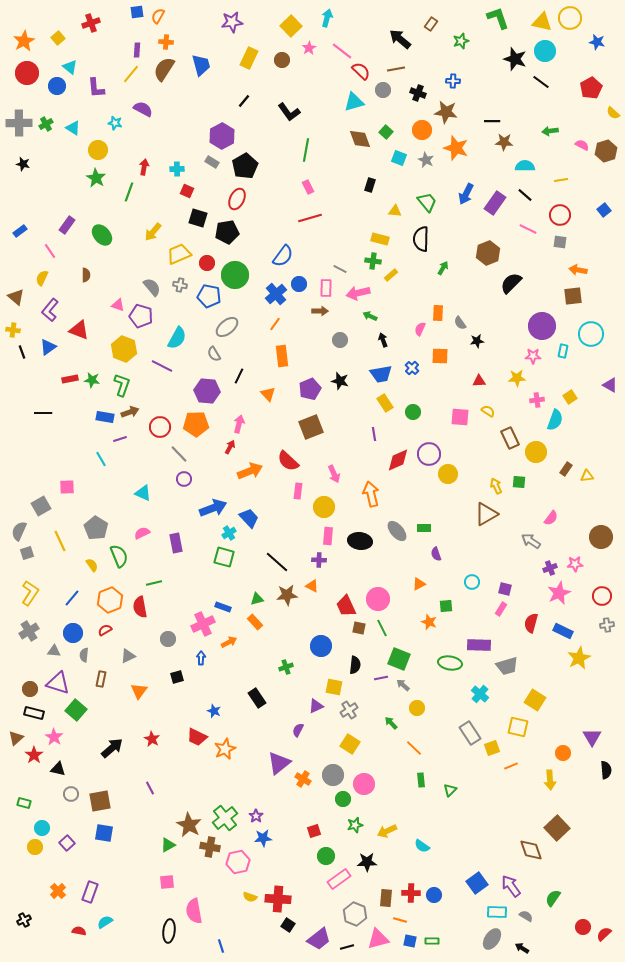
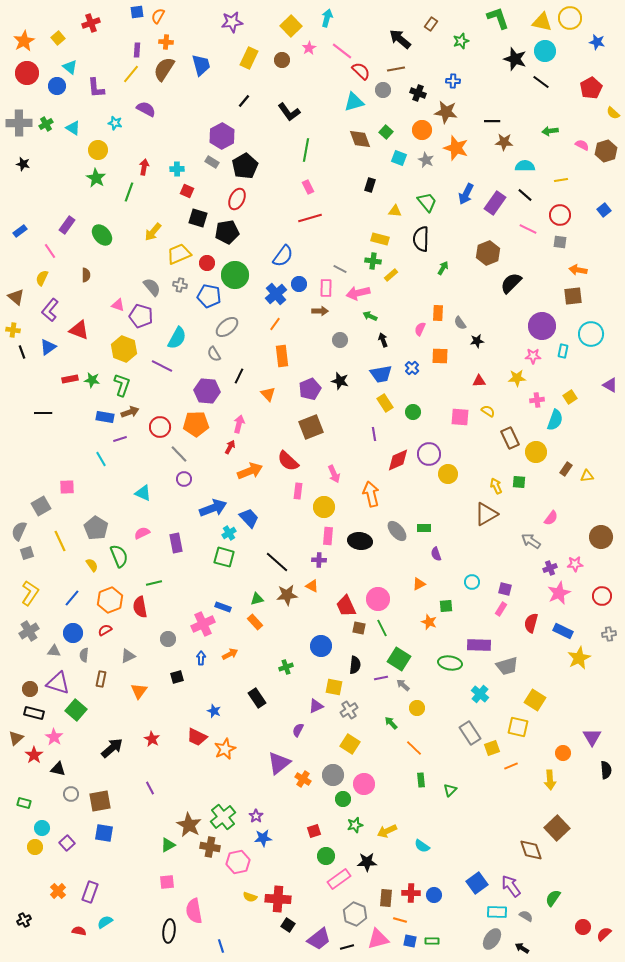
purple semicircle at (143, 109): moved 3 px right
gray cross at (607, 625): moved 2 px right, 9 px down
orange arrow at (229, 642): moved 1 px right, 12 px down
green square at (399, 659): rotated 10 degrees clockwise
green cross at (225, 818): moved 2 px left, 1 px up
